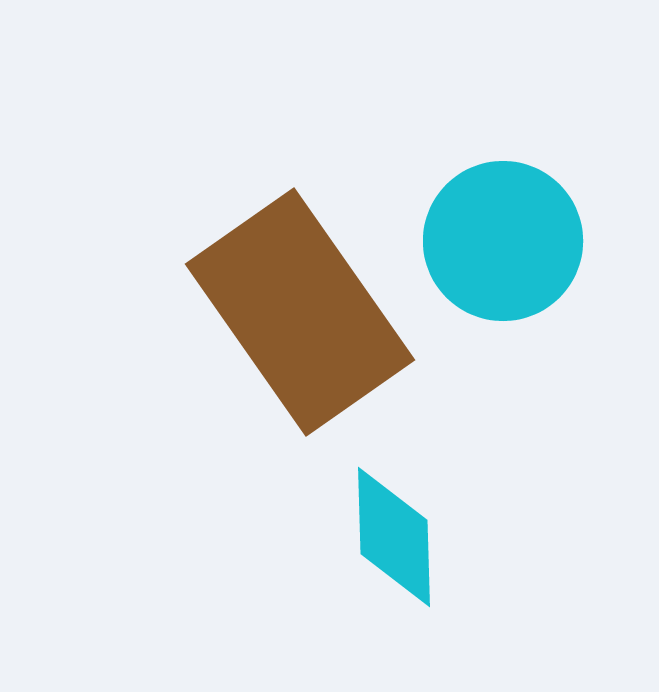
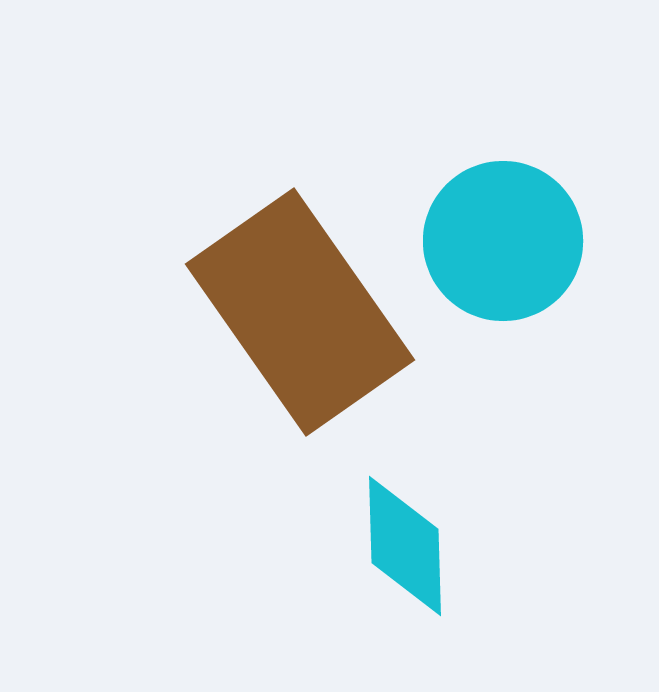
cyan diamond: moved 11 px right, 9 px down
